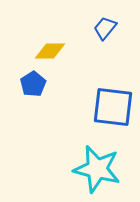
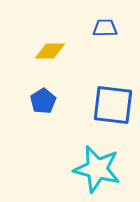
blue trapezoid: rotated 50 degrees clockwise
blue pentagon: moved 10 px right, 17 px down
blue square: moved 2 px up
